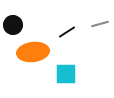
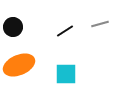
black circle: moved 2 px down
black line: moved 2 px left, 1 px up
orange ellipse: moved 14 px left, 13 px down; rotated 16 degrees counterclockwise
